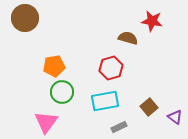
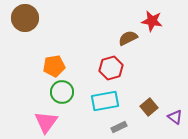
brown semicircle: rotated 42 degrees counterclockwise
